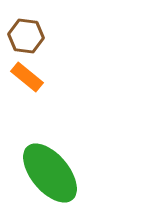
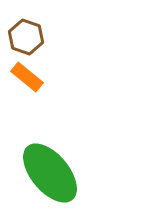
brown hexagon: moved 1 px down; rotated 12 degrees clockwise
